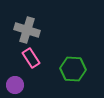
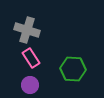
purple circle: moved 15 px right
